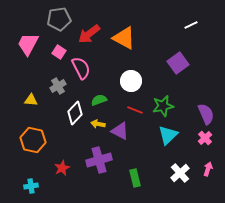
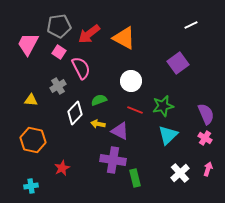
gray pentagon: moved 7 px down
pink cross: rotated 16 degrees counterclockwise
purple cross: moved 14 px right; rotated 25 degrees clockwise
